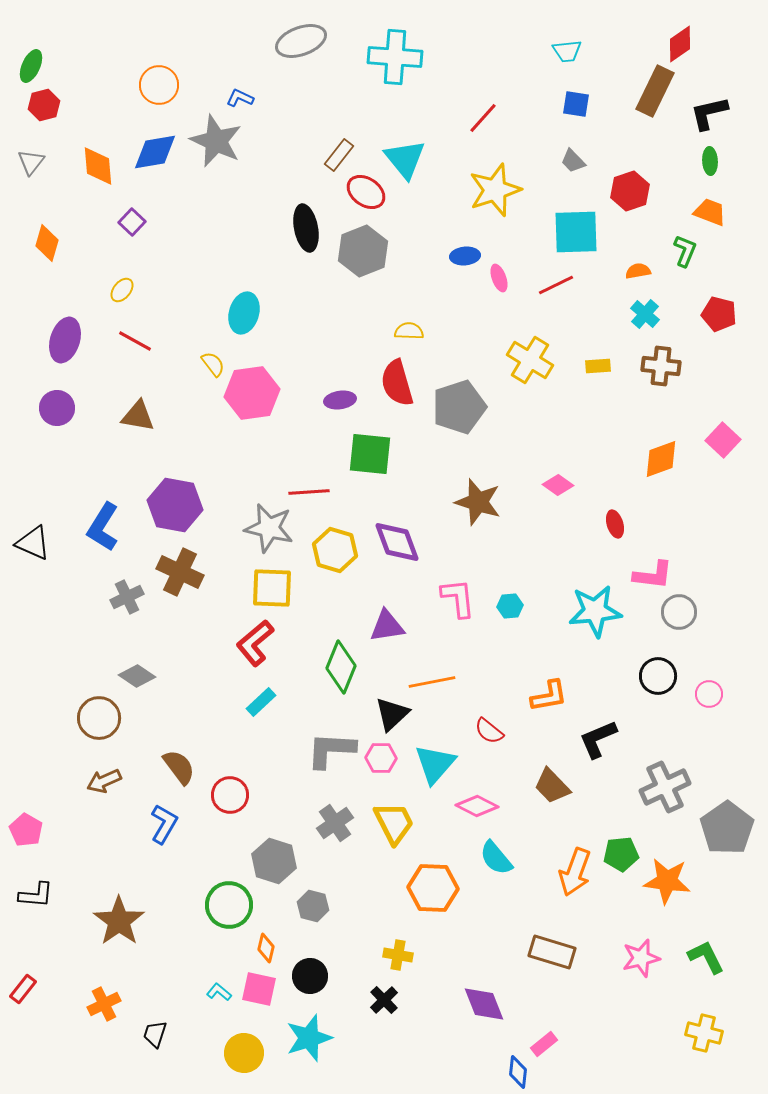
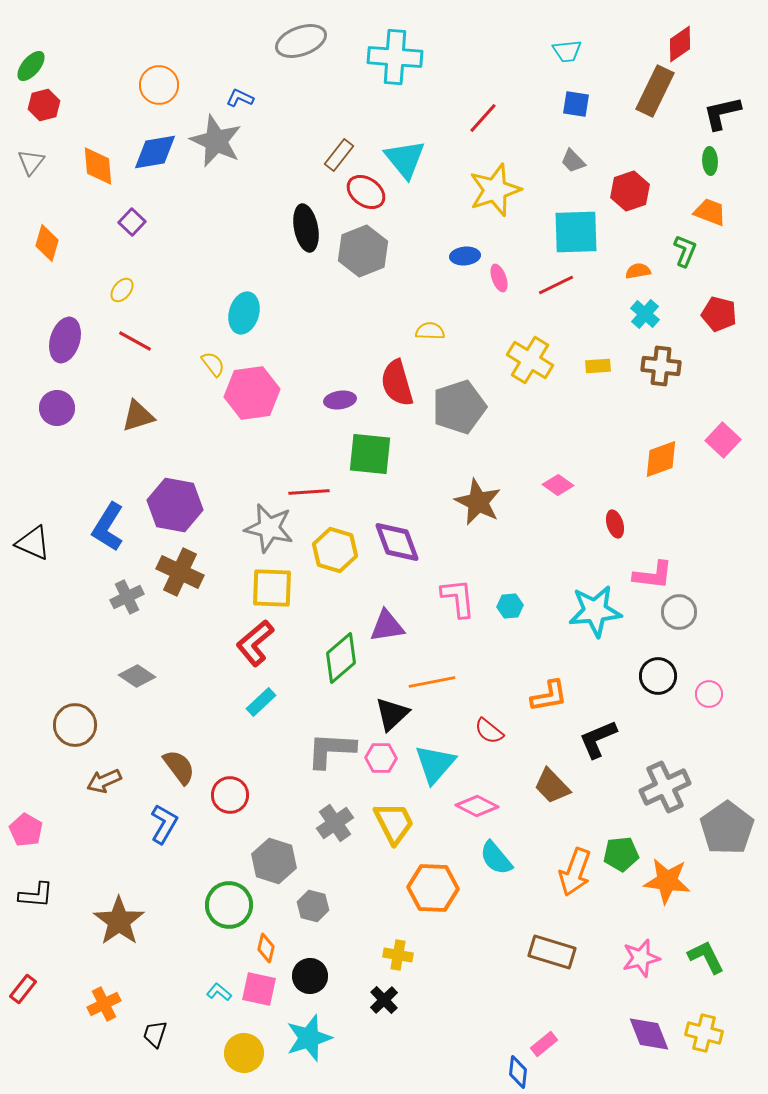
green ellipse at (31, 66): rotated 16 degrees clockwise
black L-shape at (709, 113): moved 13 px right
yellow semicircle at (409, 331): moved 21 px right
brown triangle at (138, 416): rotated 27 degrees counterclockwise
brown star at (478, 502): rotated 9 degrees clockwise
blue L-shape at (103, 527): moved 5 px right
green diamond at (341, 667): moved 9 px up; rotated 27 degrees clockwise
brown circle at (99, 718): moved 24 px left, 7 px down
purple diamond at (484, 1004): moved 165 px right, 30 px down
